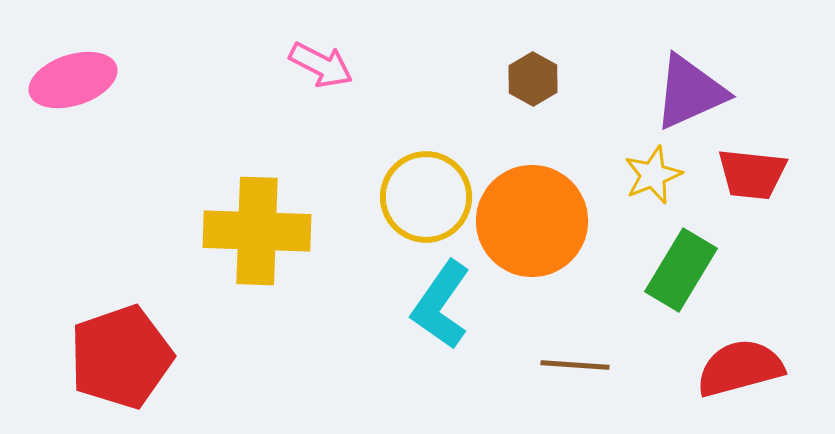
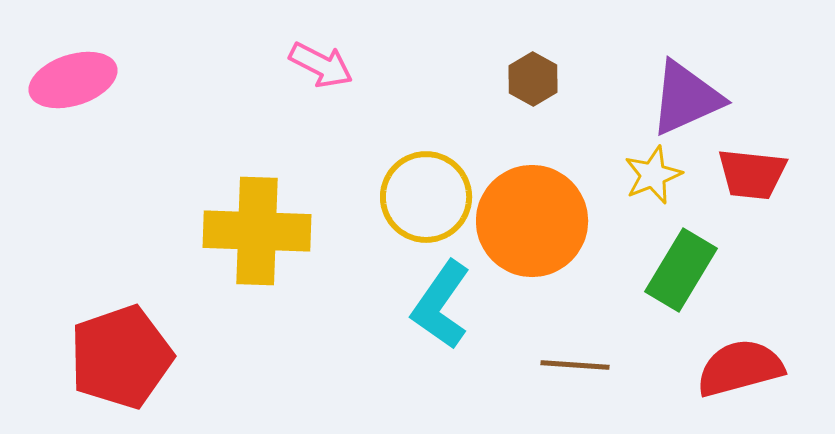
purple triangle: moved 4 px left, 6 px down
